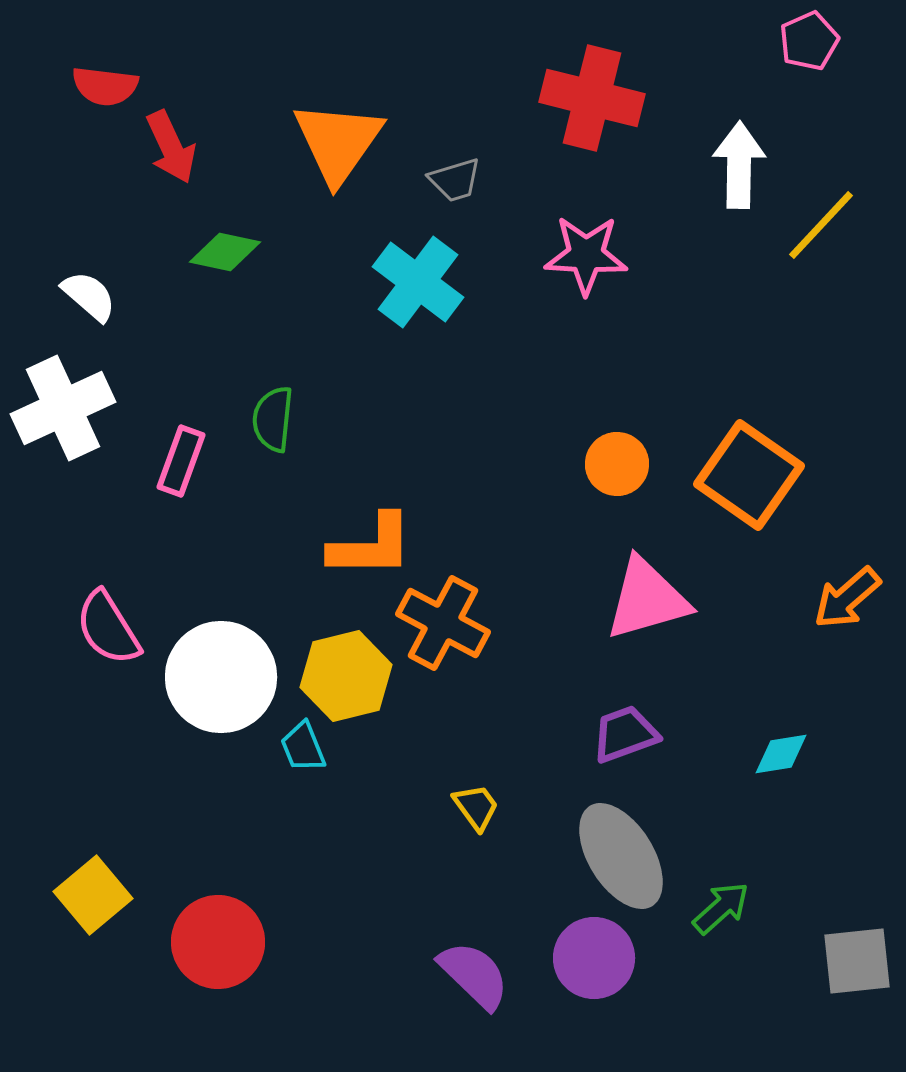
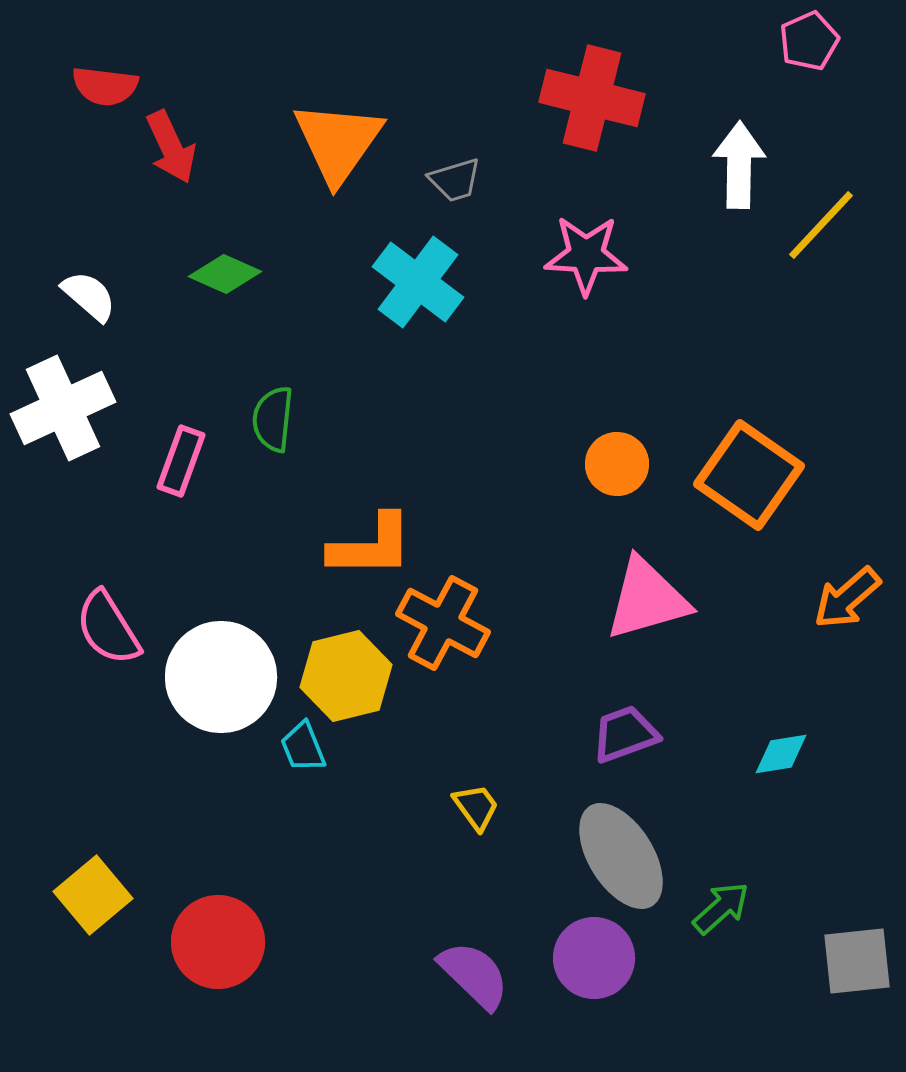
green diamond: moved 22 px down; rotated 12 degrees clockwise
